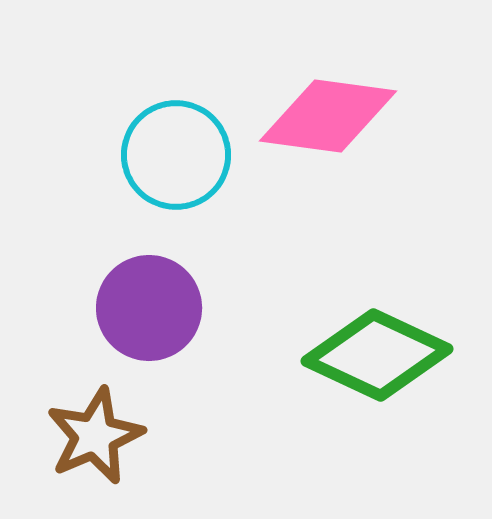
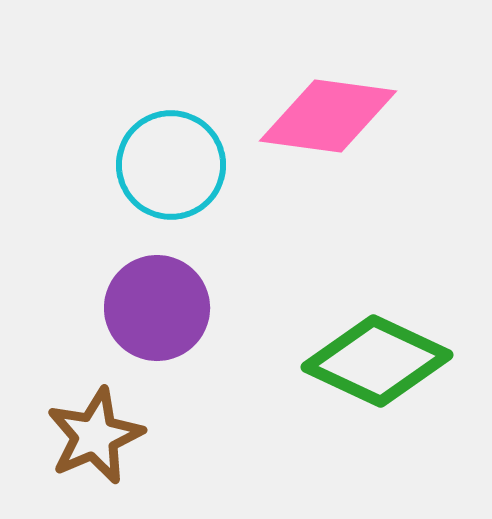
cyan circle: moved 5 px left, 10 px down
purple circle: moved 8 px right
green diamond: moved 6 px down
